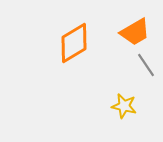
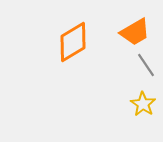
orange diamond: moved 1 px left, 1 px up
yellow star: moved 19 px right, 2 px up; rotated 20 degrees clockwise
